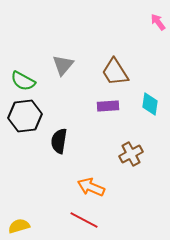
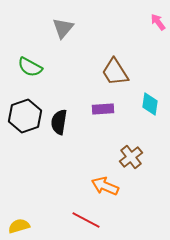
gray triangle: moved 37 px up
green semicircle: moved 7 px right, 14 px up
purple rectangle: moved 5 px left, 3 px down
black hexagon: rotated 12 degrees counterclockwise
black semicircle: moved 19 px up
brown cross: moved 3 px down; rotated 10 degrees counterclockwise
orange arrow: moved 14 px right, 1 px up
red line: moved 2 px right
